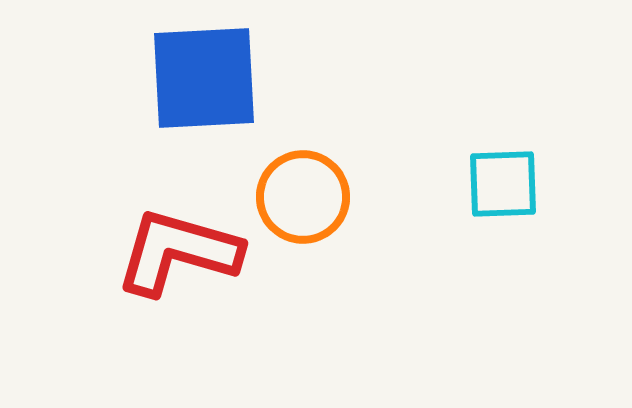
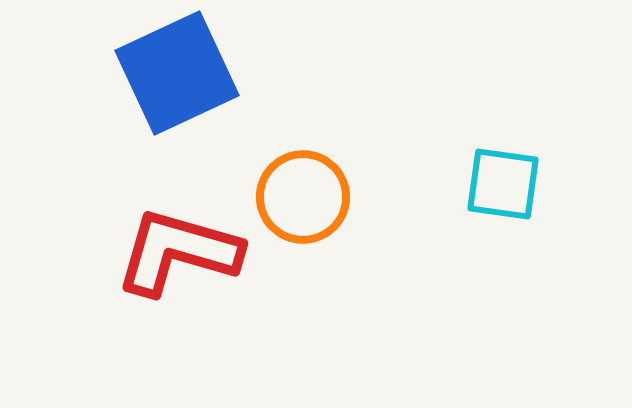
blue square: moved 27 px left, 5 px up; rotated 22 degrees counterclockwise
cyan square: rotated 10 degrees clockwise
